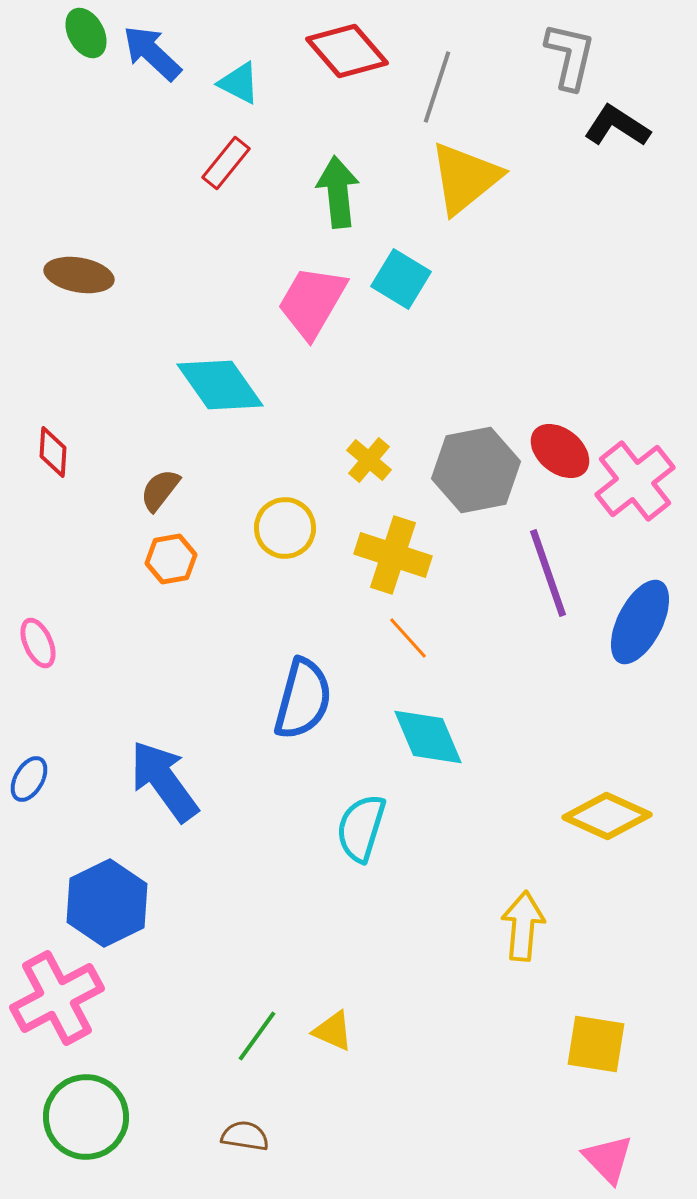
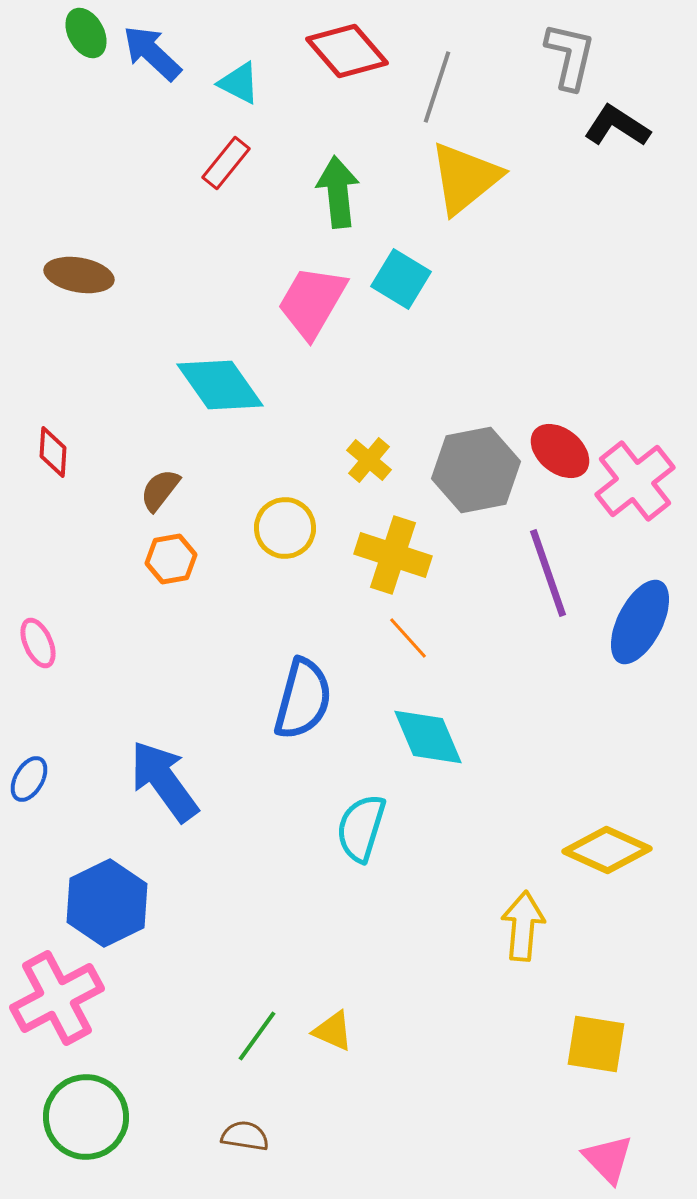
yellow diamond at (607, 816): moved 34 px down
